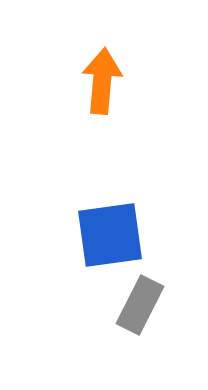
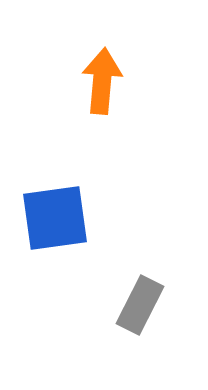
blue square: moved 55 px left, 17 px up
